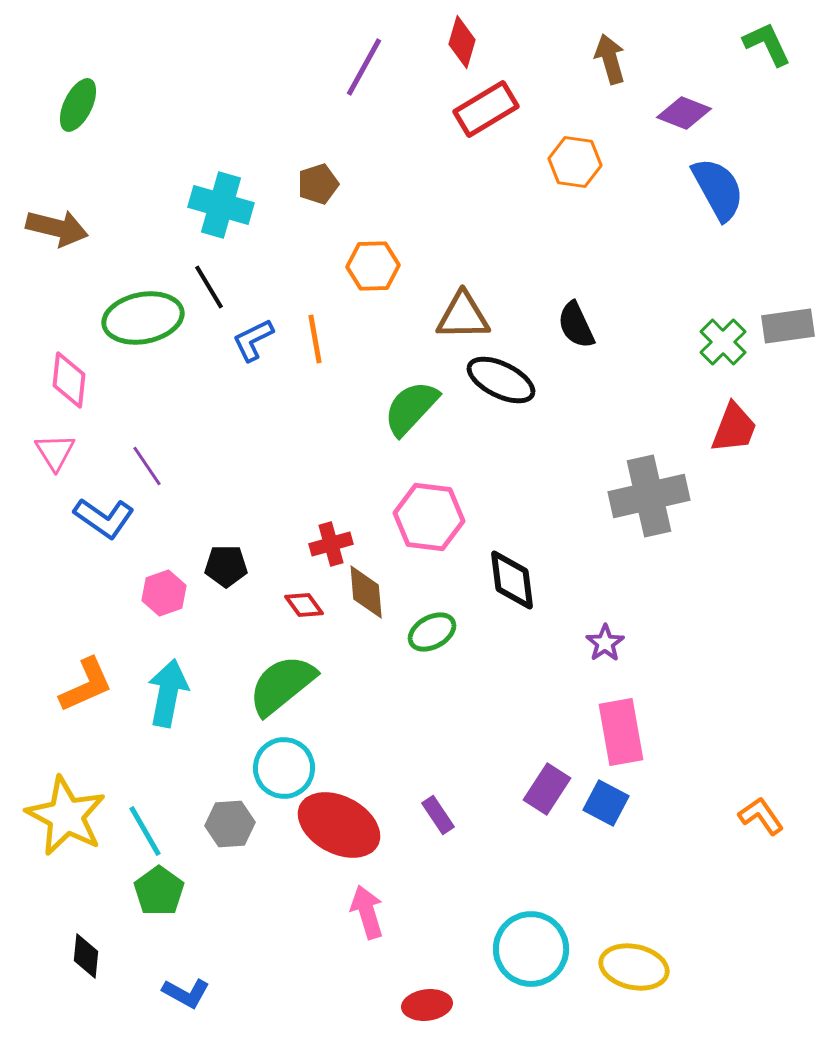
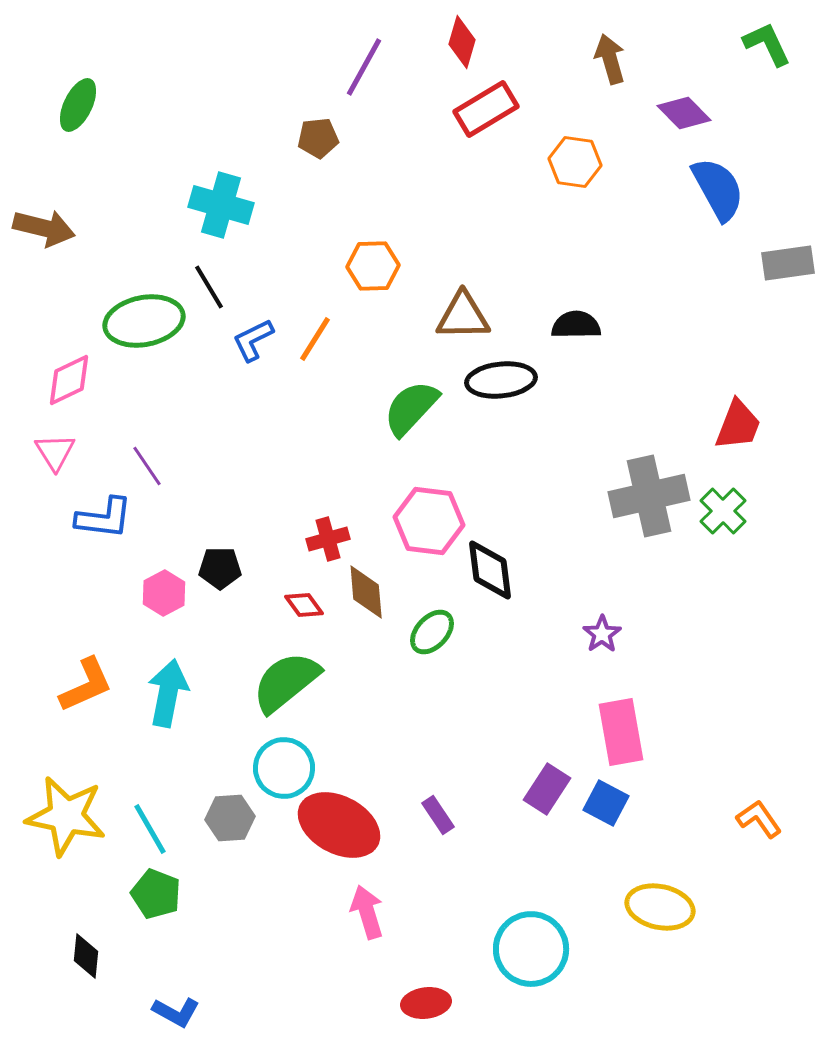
purple diamond at (684, 113): rotated 24 degrees clockwise
brown pentagon at (318, 184): moved 46 px up; rotated 12 degrees clockwise
brown arrow at (57, 228): moved 13 px left
green ellipse at (143, 318): moved 1 px right, 3 px down
black semicircle at (576, 325): rotated 114 degrees clockwise
gray rectangle at (788, 326): moved 63 px up
orange line at (315, 339): rotated 42 degrees clockwise
green cross at (723, 342): moved 169 px down
pink diamond at (69, 380): rotated 58 degrees clockwise
black ellipse at (501, 380): rotated 32 degrees counterclockwise
red trapezoid at (734, 428): moved 4 px right, 3 px up
pink hexagon at (429, 517): moved 4 px down
blue L-shape at (104, 518): rotated 28 degrees counterclockwise
red cross at (331, 544): moved 3 px left, 5 px up
black pentagon at (226, 566): moved 6 px left, 2 px down
black diamond at (512, 580): moved 22 px left, 10 px up
pink hexagon at (164, 593): rotated 9 degrees counterclockwise
green ellipse at (432, 632): rotated 18 degrees counterclockwise
purple star at (605, 643): moved 3 px left, 9 px up
green semicircle at (282, 685): moved 4 px right, 3 px up
yellow star at (66, 816): rotated 16 degrees counterclockwise
orange L-shape at (761, 816): moved 2 px left, 3 px down
gray hexagon at (230, 824): moved 6 px up
cyan line at (145, 831): moved 5 px right, 2 px up
green pentagon at (159, 891): moved 3 px left, 3 px down; rotated 15 degrees counterclockwise
yellow ellipse at (634, 967): moved 26 px right, 60 px up
blue L-shape at (186, 993): moved 10 px left, 19 px down
red ellipse at (427, 1005): moved 1 px left, 2 px up
